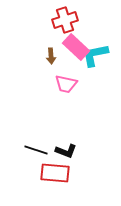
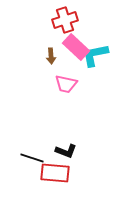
black line: moved 4 px left, 8 px down
